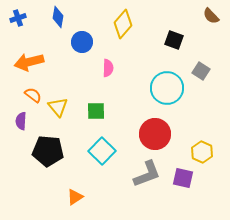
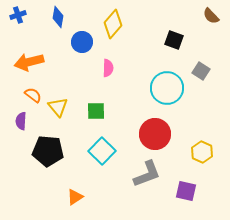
blue cross: moved 3 px up
yellow diamond: moved 10 px left
purple square: moved 3 px right, 13 px down
